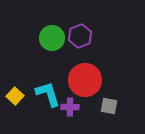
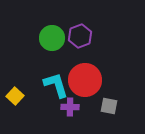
cyan L-shape: moved 8 px right, 9 px up
